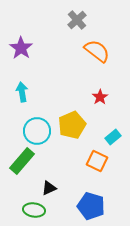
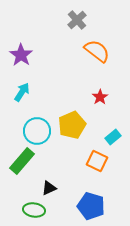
purple star: moved 7 px down
cyan arrow: rotated 42 degrees clockwise
